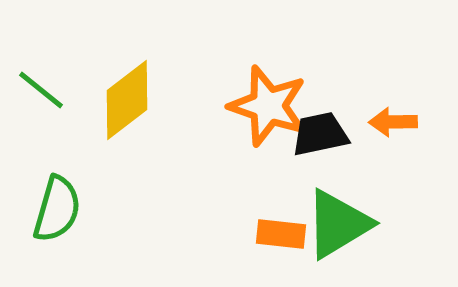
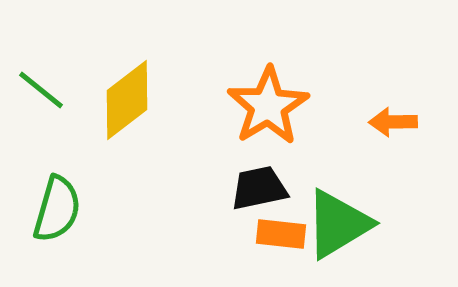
orange star: rotated 22 degrees clockwise
black trapezoid: moved 61 px left, 54 px down
